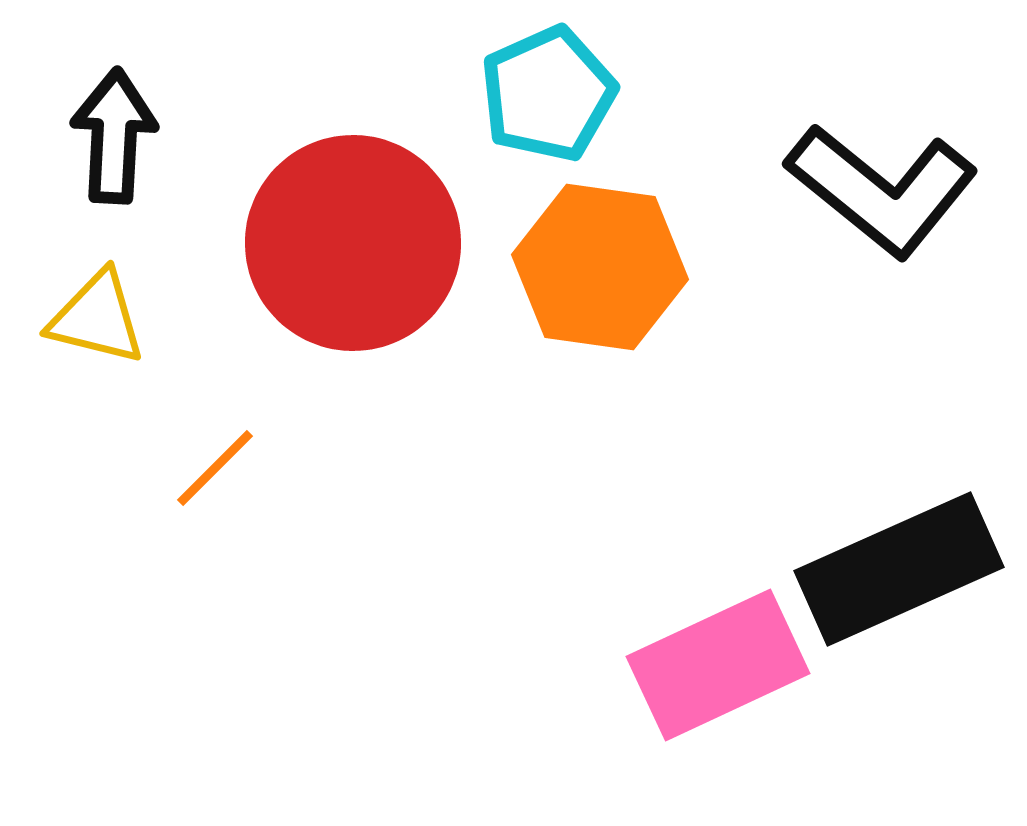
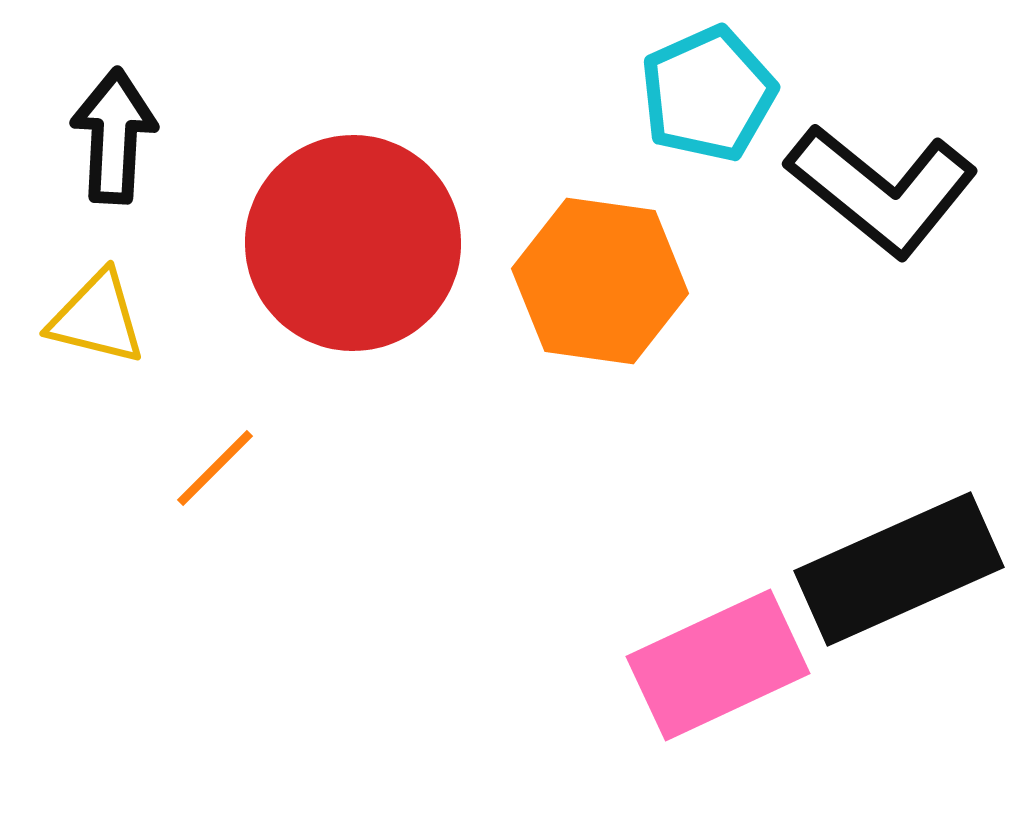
cyan pentagon: moved 160 px right
orange hexagon: moved 14 px down
